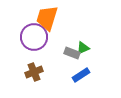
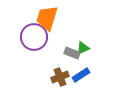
brown cross: moved 26 px right, 5 px down
